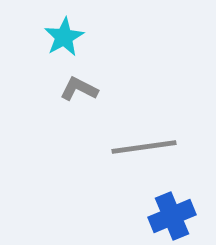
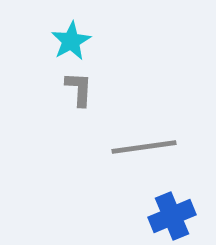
cyan star: moved 7 px right, 4 px down
gray L-shape: rotated 66 degrees clockwise
